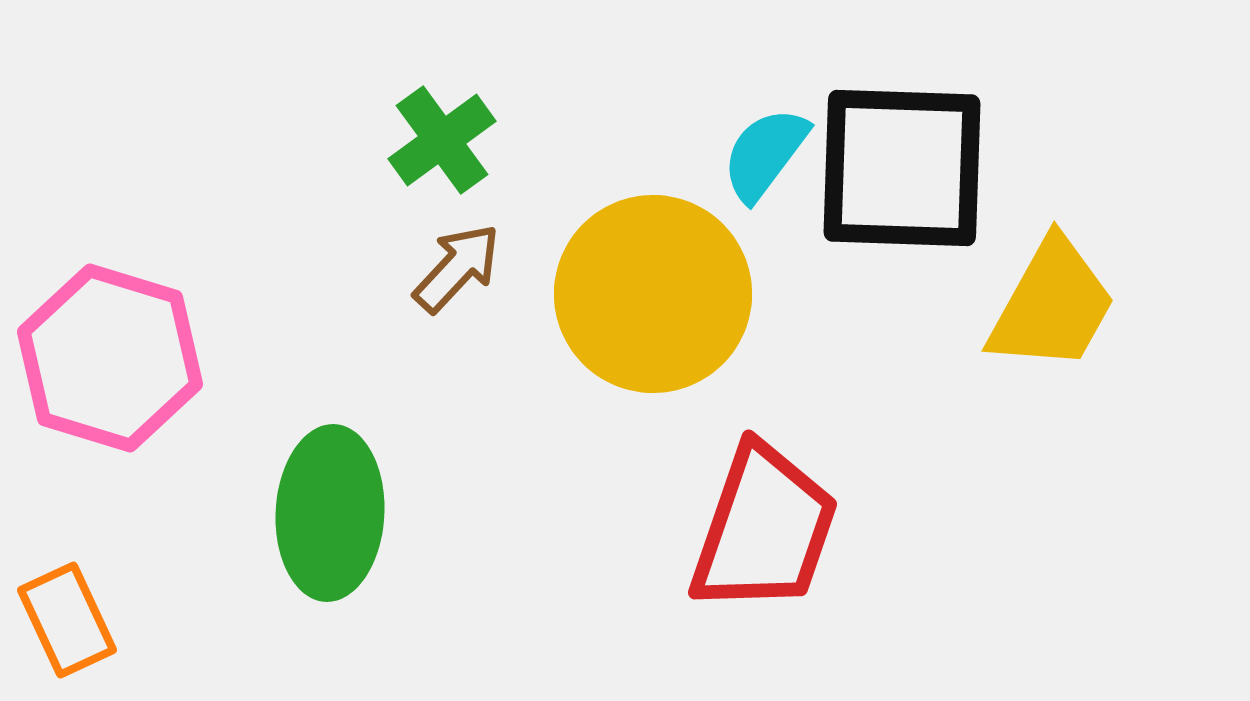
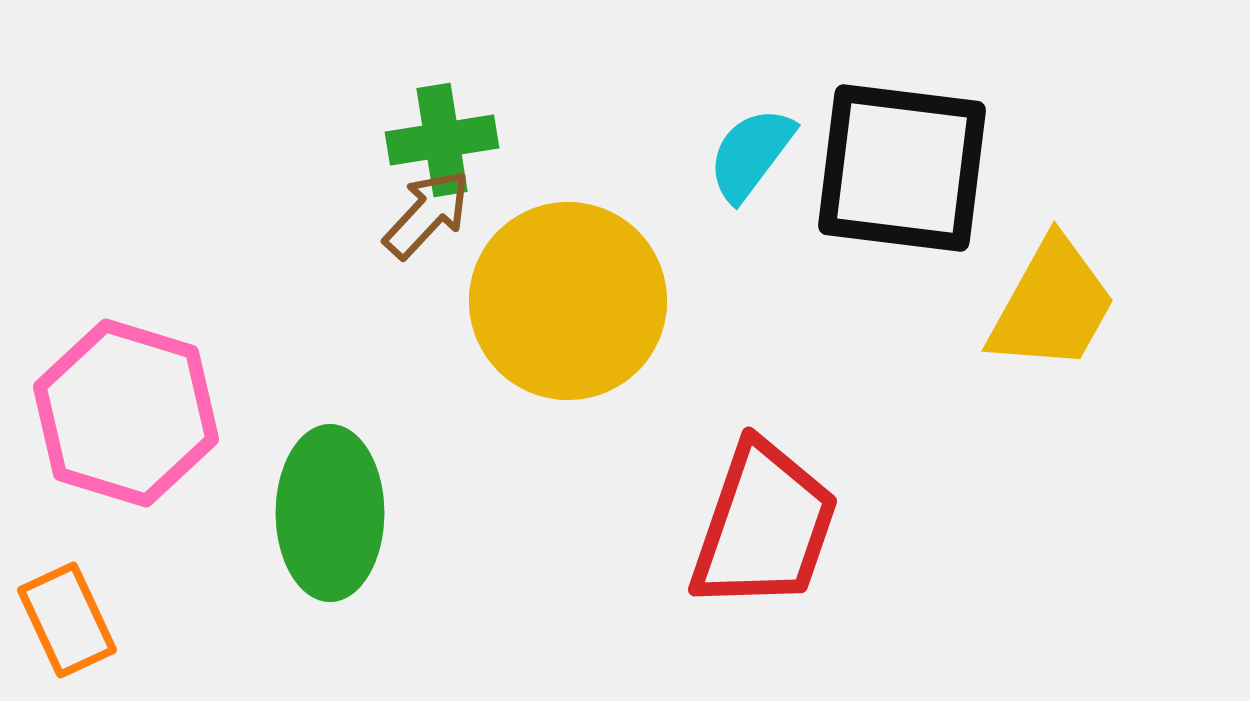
green cross: rotated 27 degrees clockwise
cyan semicircle: moved 14 px left
black square: rotated 5 degrees clockwise
brown arrow: moved 30 px left, 54 px up
yellow circle: moved 85 px left, 7 px down
pink hexagon: moved 16 px right, 55 px down
green ellipse: rotated 3 degrees counterclockwise
red trapezoid: moved 3 px up
